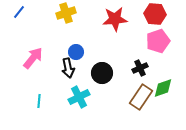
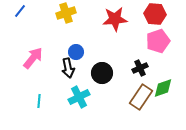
blue line: moved 1 px right, 1 px up
